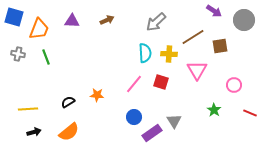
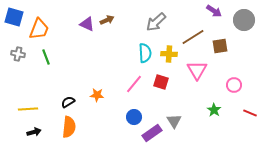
purple triangle: moved 15 px right, 3 px down; rotated 21 degrees clockwise
orange semicircle: moved 5 px up; rotated 45 degrees counterclockwise
